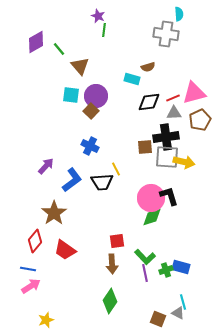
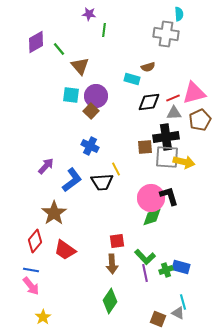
purple star at (98, 16): moved 9 px left, 2 px up; rotated 16 degrees counterclockwise
blue line at (28, 269): moved 3 px right, 1 px down
pink arrow at (31, 286): rotated 84 degrees clockwise
yellow star at (46, 320): moved 3 px left, 3 px up; rotated 14 degrees counterclockwise
